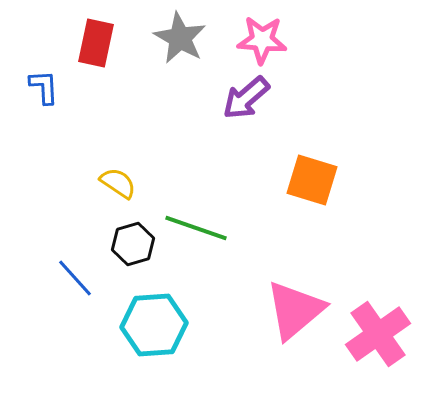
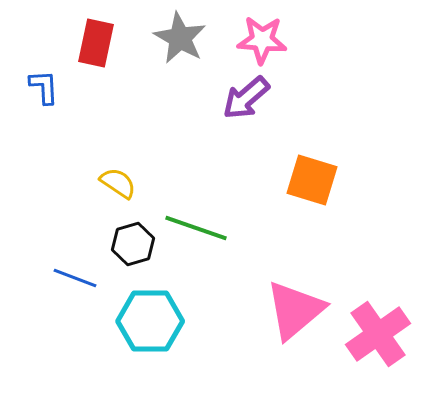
blue line: rotated 27 degrees counterclockwise
cyan hexagon: moved 4 px left, 4 px up; rotated 4 degrees clockwise
